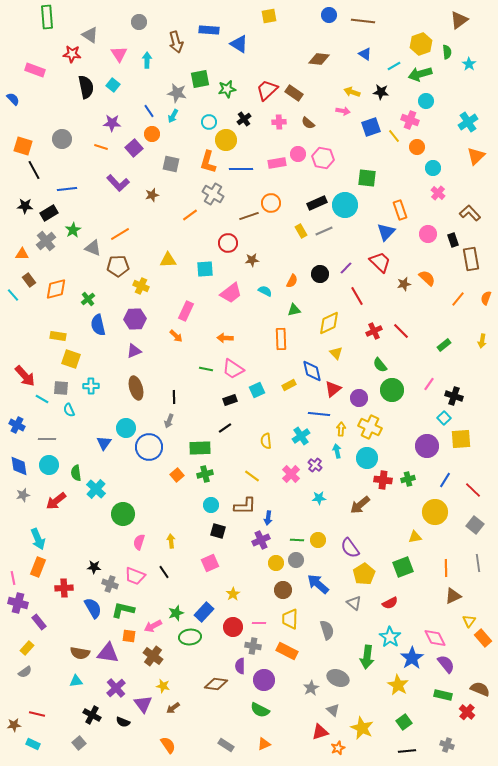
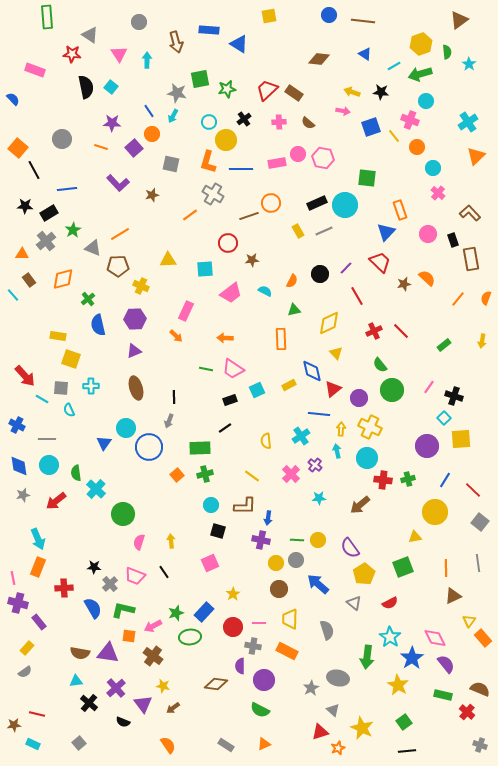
cyan square at (113, 85): moved 2 px left, 2 px down
orange square at (23, 146): moved 5 px left, 2 px down; rotated 24 degrees clockwise
yellow rectangle at (301, 231): moved 3 px left
orange diamond at (56, 289): moved 7 px right, 10 px up
pink line at (429, 384): moved 3 px down
gray square at (475, 525): moved 5 px right, 3 px up
purple cross at (261, 540): rotated 36 degrees clockwise
gray cross at (110, 584): rotated 28 degrees clockwise
brown circle at (283, 590): moved 4 px left, 1 px up
gray ellipse at (338, 678): rotated 10 degrees counterclockwise
black cross at (92, 715): moved 3 px left, 12 px up; rotated 12 degrees clockwise
gray cross at (447, 745): moved 33 px right
